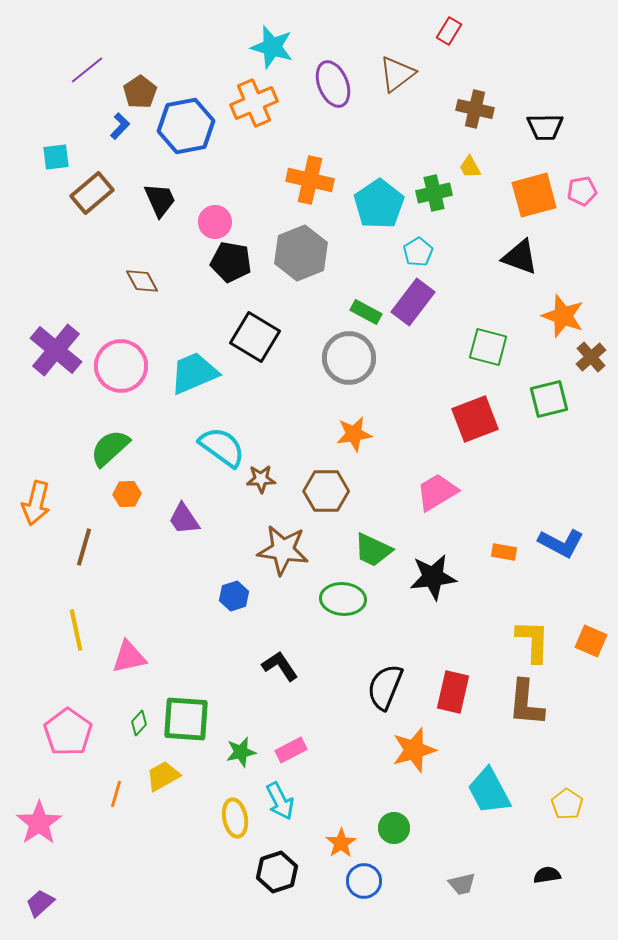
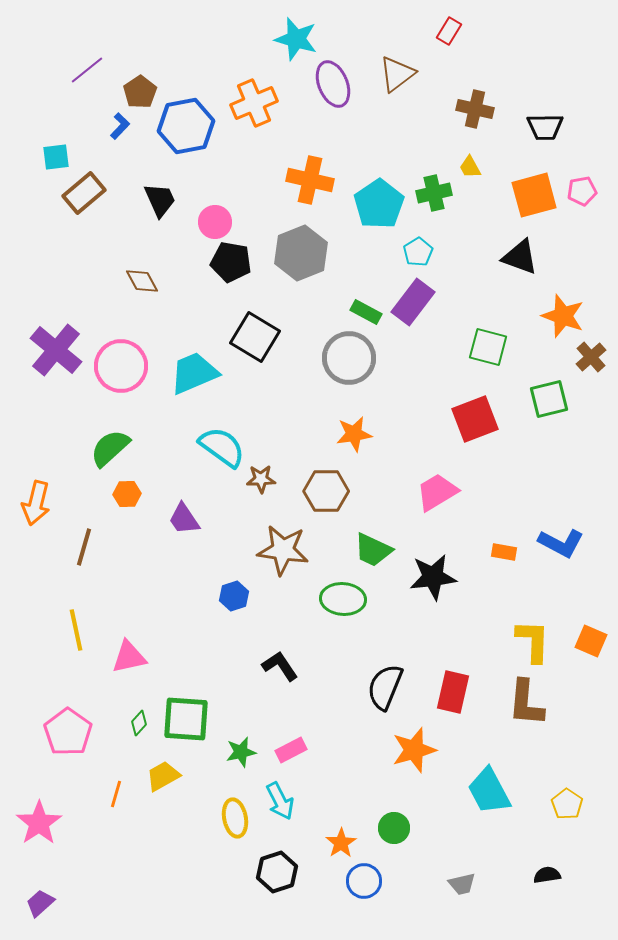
cyan star at (272, 47): moved 24 px right, 8 px up
brown rectangle at (92, 193): moved 8 px left
